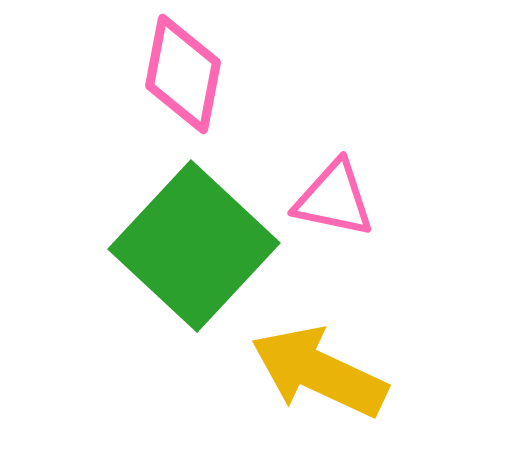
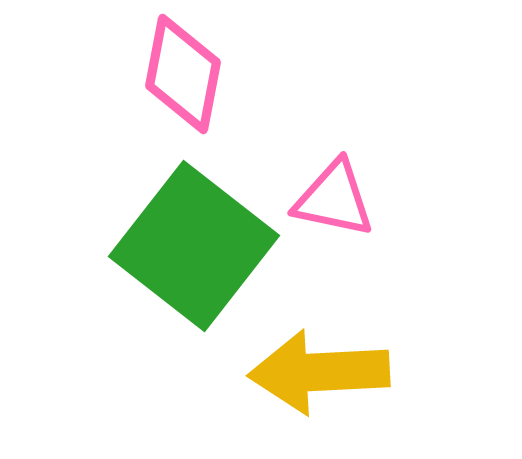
green square: rotated 5 degrees counterclockwise
yellow arrow: rotated 28 degrees counterclockwise
